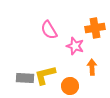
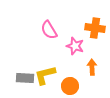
orange cross: rotated 18 degrees clockwise
